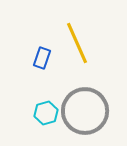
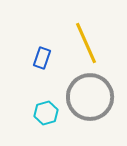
yellow line: moved 9 px right
gray circle: moved 5 px right, 14 px up
